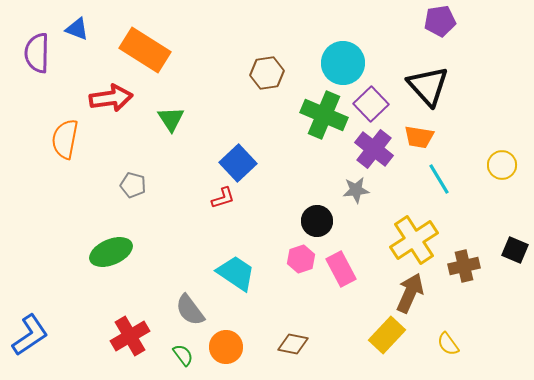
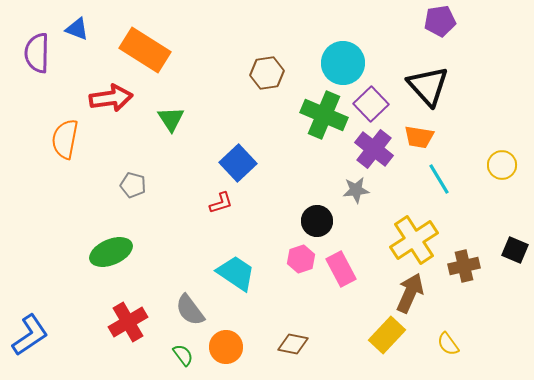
red L-shape: moved 2 px left, 5 px down
red cross: moved 2 px left, 14 px up
